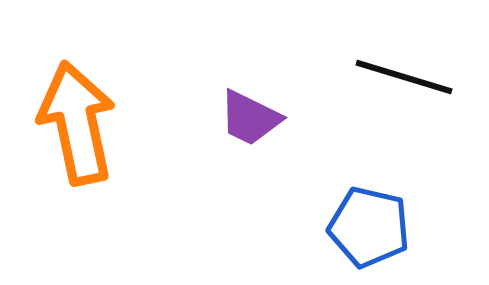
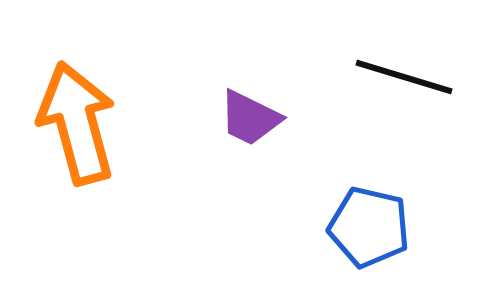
orange arrow: rotated 3 degrees counterclockwise
